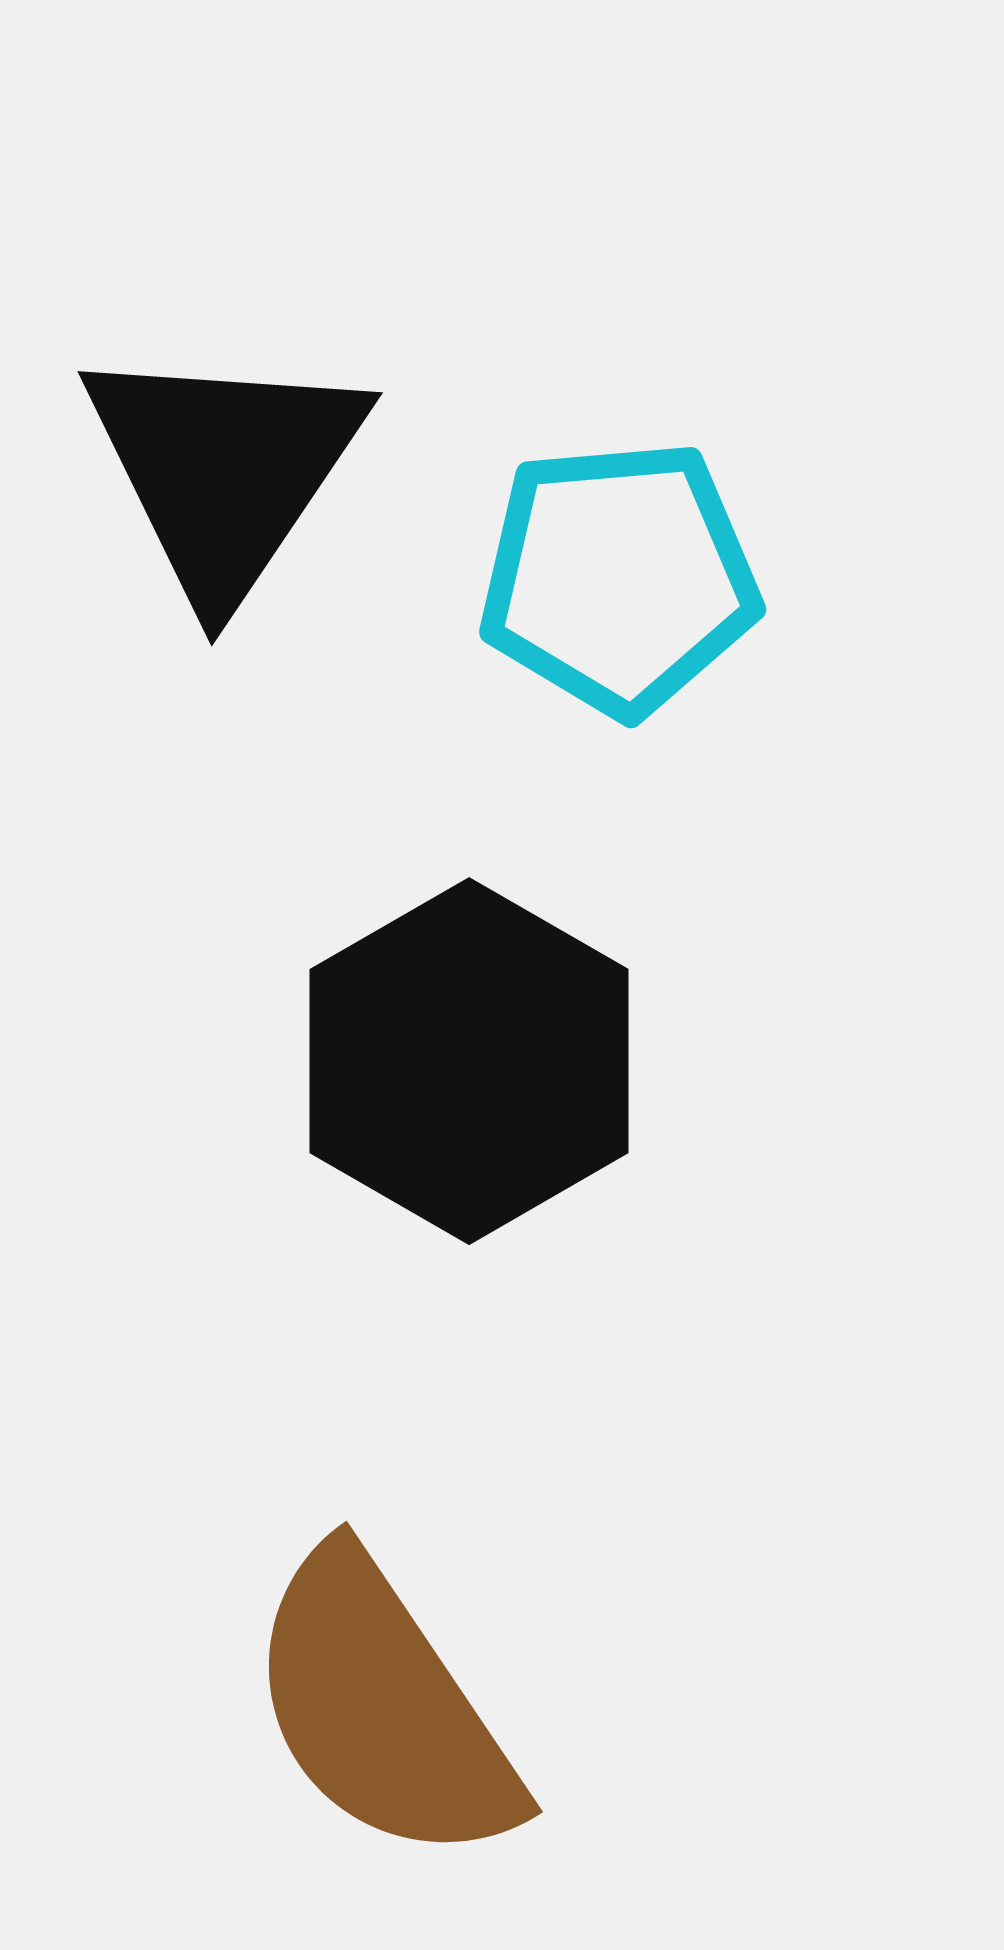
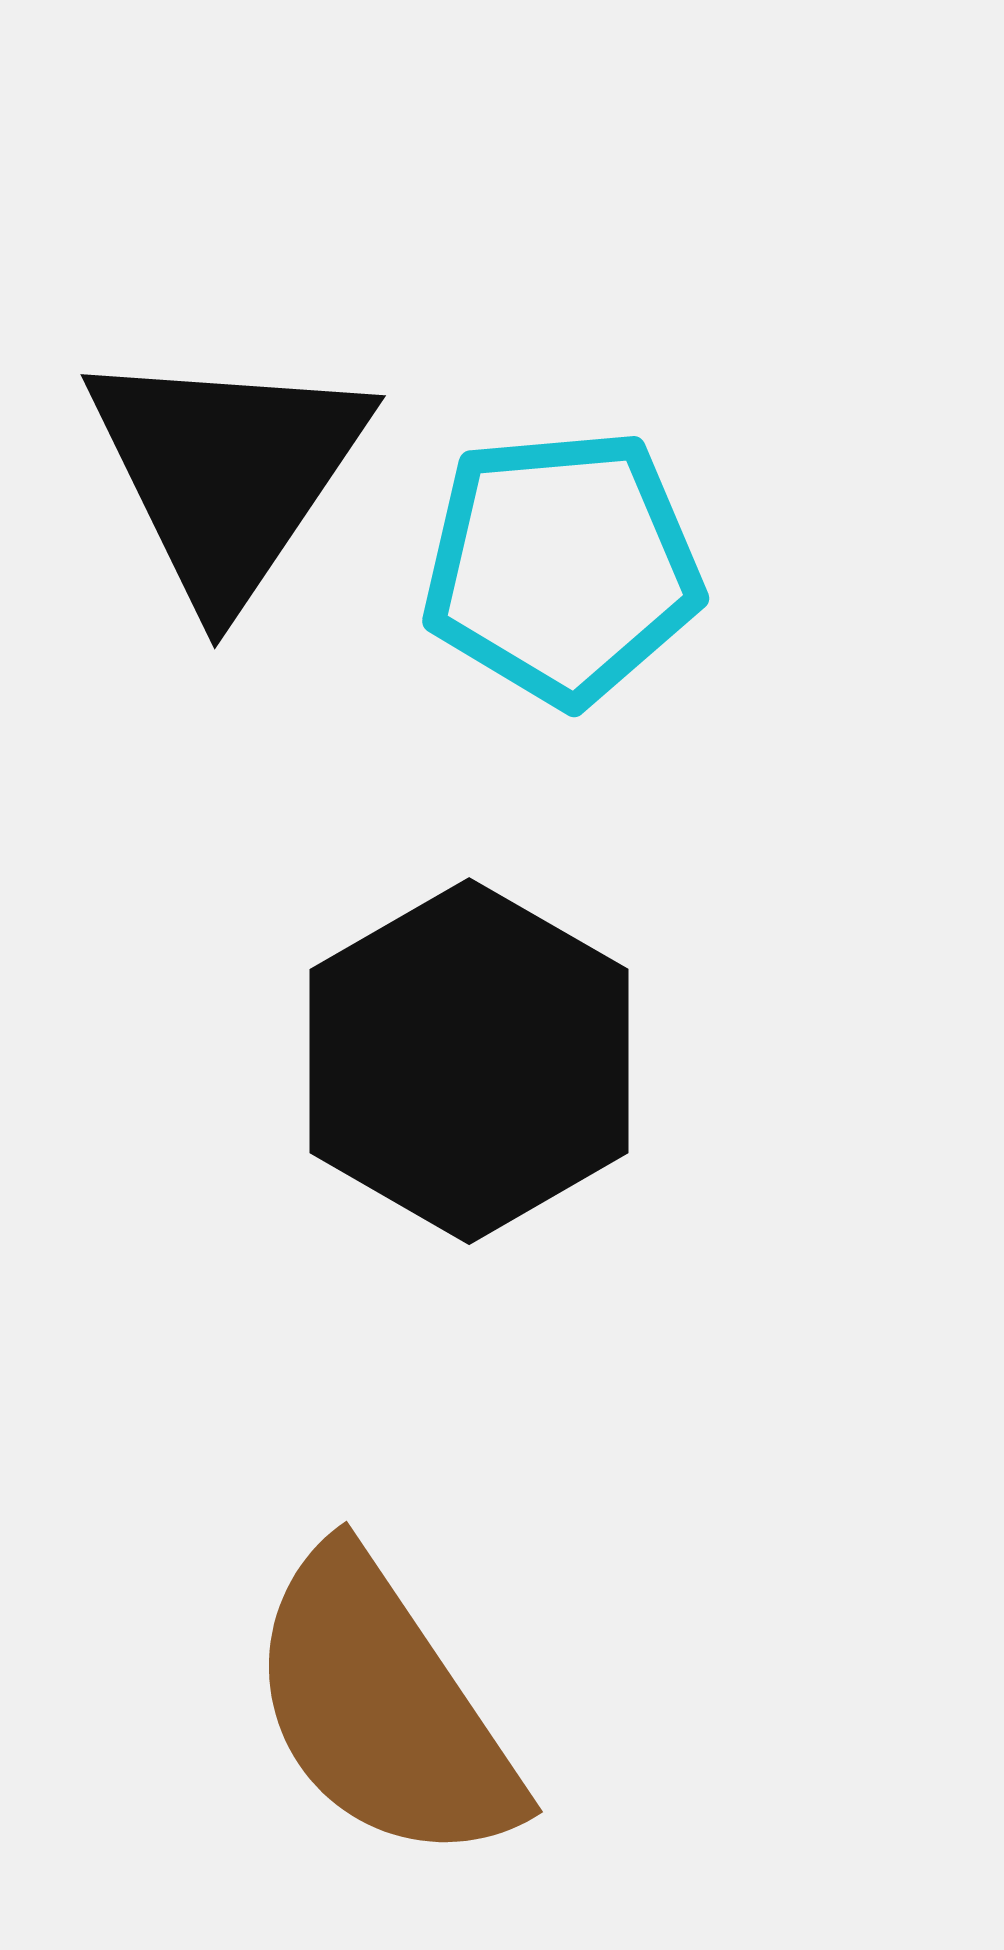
black triangle: moved 3 px right, 3 px down
cyan pentagon: moved 57 px left, 11 px up
